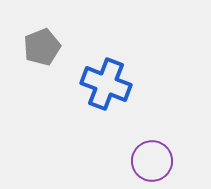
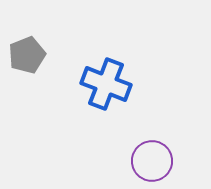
gray pentagon: moved 15 px left, 8 px down
